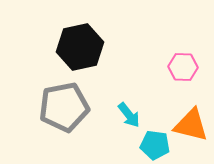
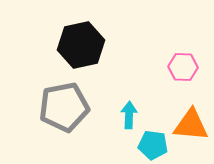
black hexagon: moved 1 px right, 2 px up
cyan arrow: rotated 140 degrees counterclockwise
orange triangle: rotated 9 degrees counterclockwise
cyan pentagon: moved 2 px left
